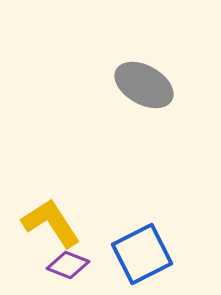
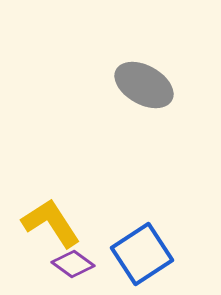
blue square: rotated 6 degrees counterclockwise
purple diamond: moved 5 px right, 1 px up; rotated 15 degrees clockwise
